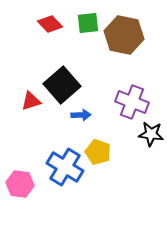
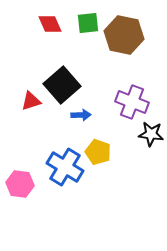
red diamond: rotated 20 degrees clockwise
